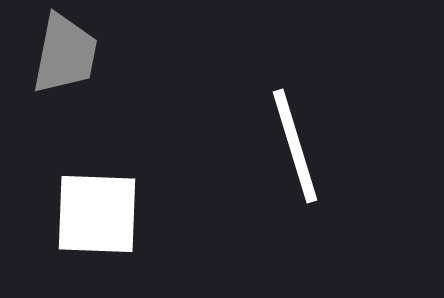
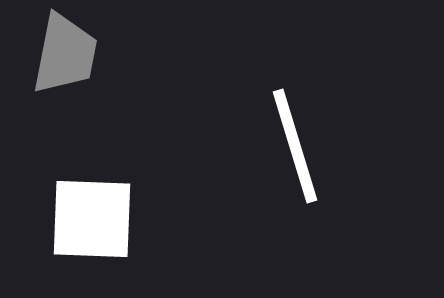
white square: moved 5 px left, 5 px down
